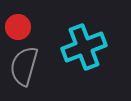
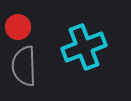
gray semicircle: rotated 18 degrees counterclockwise
